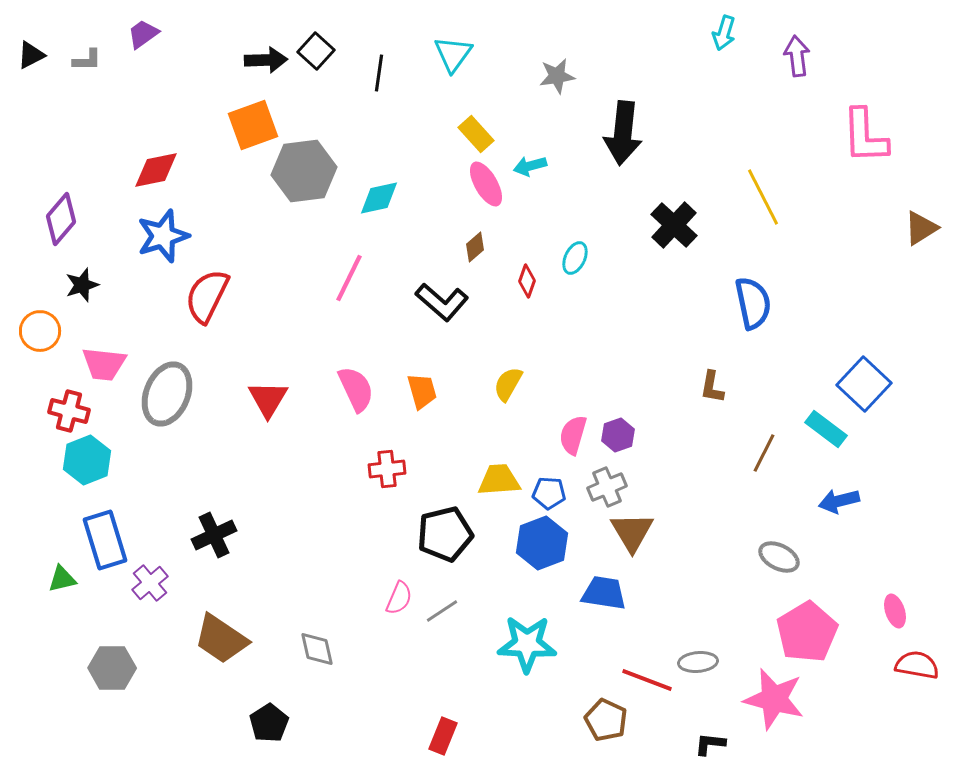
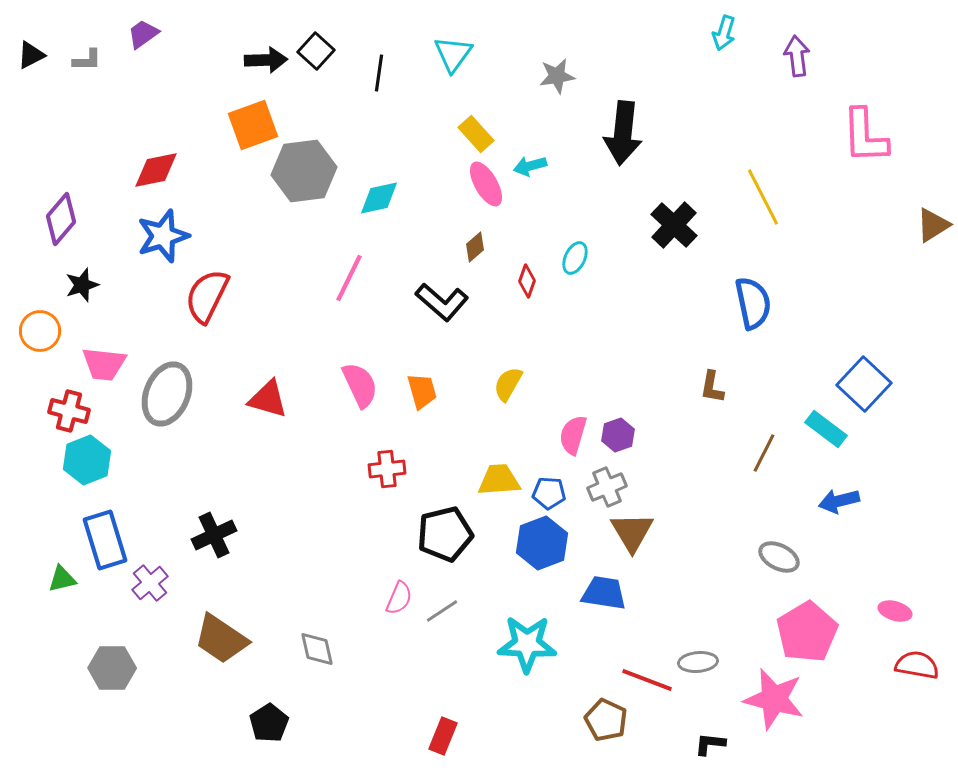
brown triangle at (921, 228): moved 12 px right, 3 px up
pink semicircle at (356, 389): moved 4 px right, 4 px up
red triangle at (268, 399): rotated 45 degrees counterclockwise
pink ellipse at (895, 611): rotated 56 degrees counterclockwise
